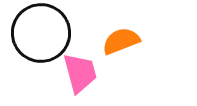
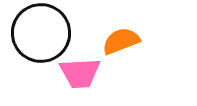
pink trapezoid: rotated 102 degrees clockwise
